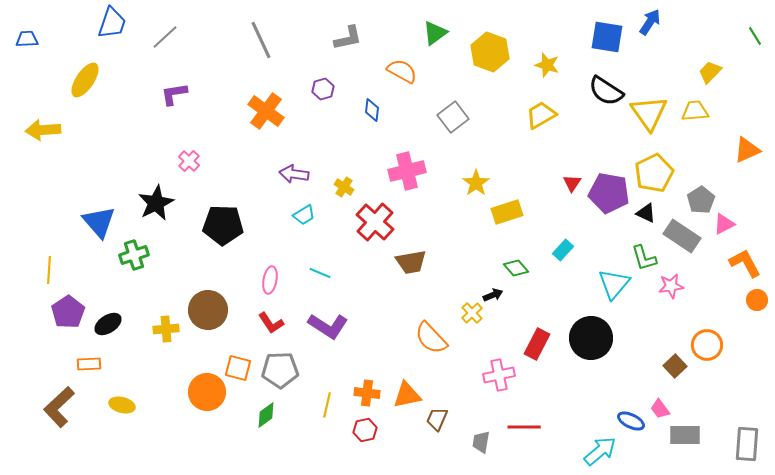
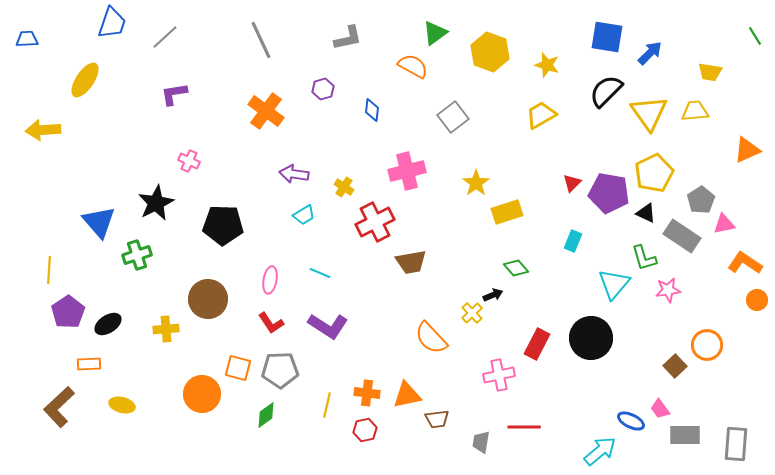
blue arrow at (650, 22): moved 31 px down; rotated 12 degrees clockwise
orange semicircle at (402, 71): moved 11 px right, 5 px up
yellow trapezoid at (710, 72): rotated 125 degrees counterclockwise
black semicircle at (606, 91): rotated 102 degrees clockwise
pink cross at (189, 161): rotated 20 degrees counterclockwise
red triangle at (572, 183): rotated 12 degrees clockwise
red cross at (375, 222): rotated 21 degrees clockwise
pink triangle at (724, 224): rotated 15 degrees clockwise
cyan rectangle at (563, 250): moved 10 px right, 9 px up; rotated 20 degrees counterclockwise
green cross at (134, 255): moved 3 px right
orange L-shape at (745, 263): rotated 28 degrees counterclockwise
pink star at (671, 286): moved 3 px left, 4 px down
brown circle at (208, 310): moved 11 px up
orange circle at (207, 392): moved 5 px left, 2 px down
brown trapezoid at (437, 419): rotated 120 degrees counterclockwise
gray rectangle at (747, 444): moved 11 px left
